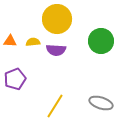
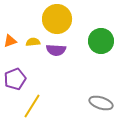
orange triangle: rotated 24 degrees counterclockwise
yellow line: moved 23 px left
